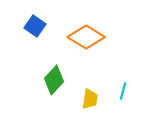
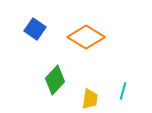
blue square: moved 3 px down
green diamond: moved 1 px right
